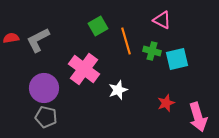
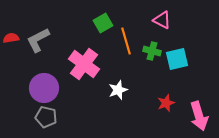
green square: moved 5 px right, 3 px up
pink cross: moved 5 px up
pink arrow: moved 1 px right, 1 px up
